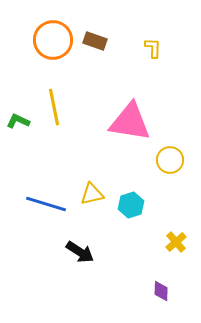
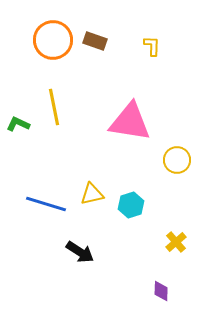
yellow L-shape: moved 1 px left, 2 px up
green L-shape: moved 3 px down
yellow circle: moved 7 px right
